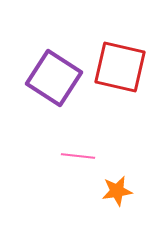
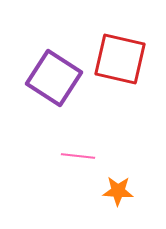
red square: moved 8 px up
orange star: moved 1 px right; rotated 12 degrees clockwise
